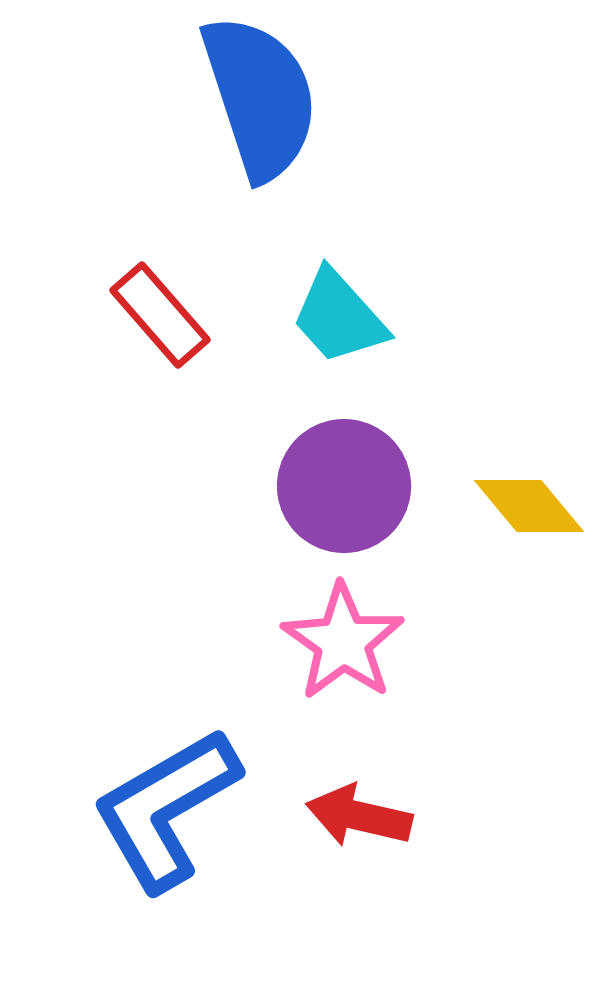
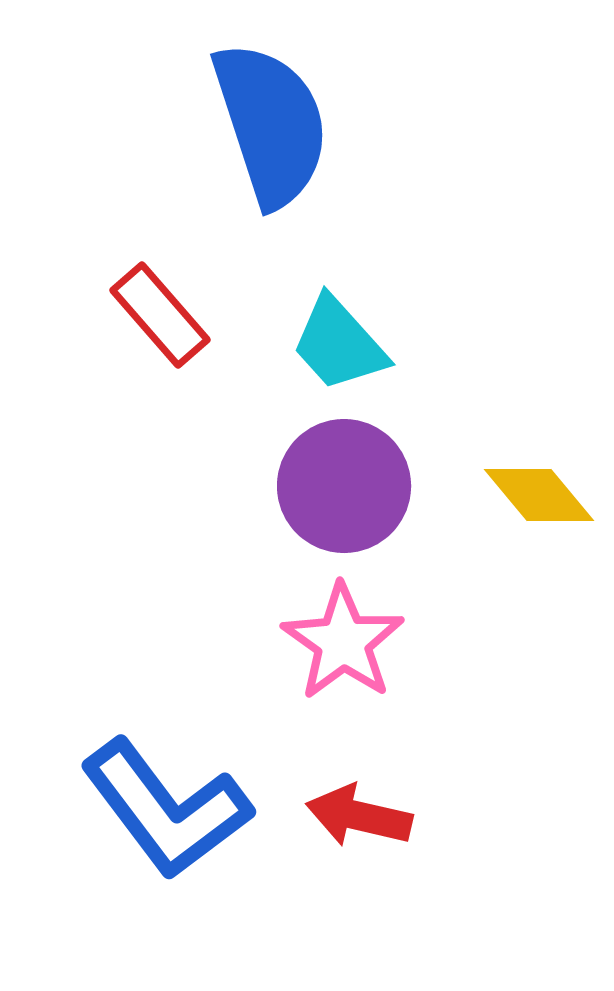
blue semicircle: moved 11 px right, 27 px down
cyan trapezoid: moved 27 px down
yellow diamond: moved 10 px right, 11 px up
blue L-shape: rotated 97 degrees counterclockwise
